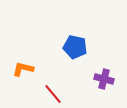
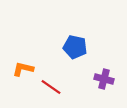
red line: moved 2 px left, 7 px up; rotated 15 degrees counterclockwise
